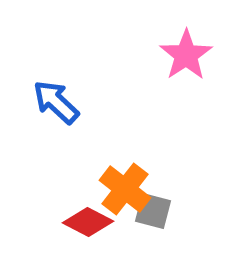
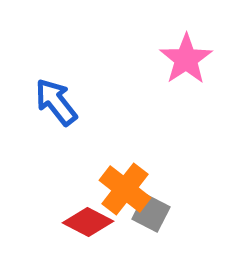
pink star: moved 4 px down
blue arrow: rotated 9 degrees clockwise
gray square: moved 2 px left, 2 px down; rotated 12 degrees clockwise
